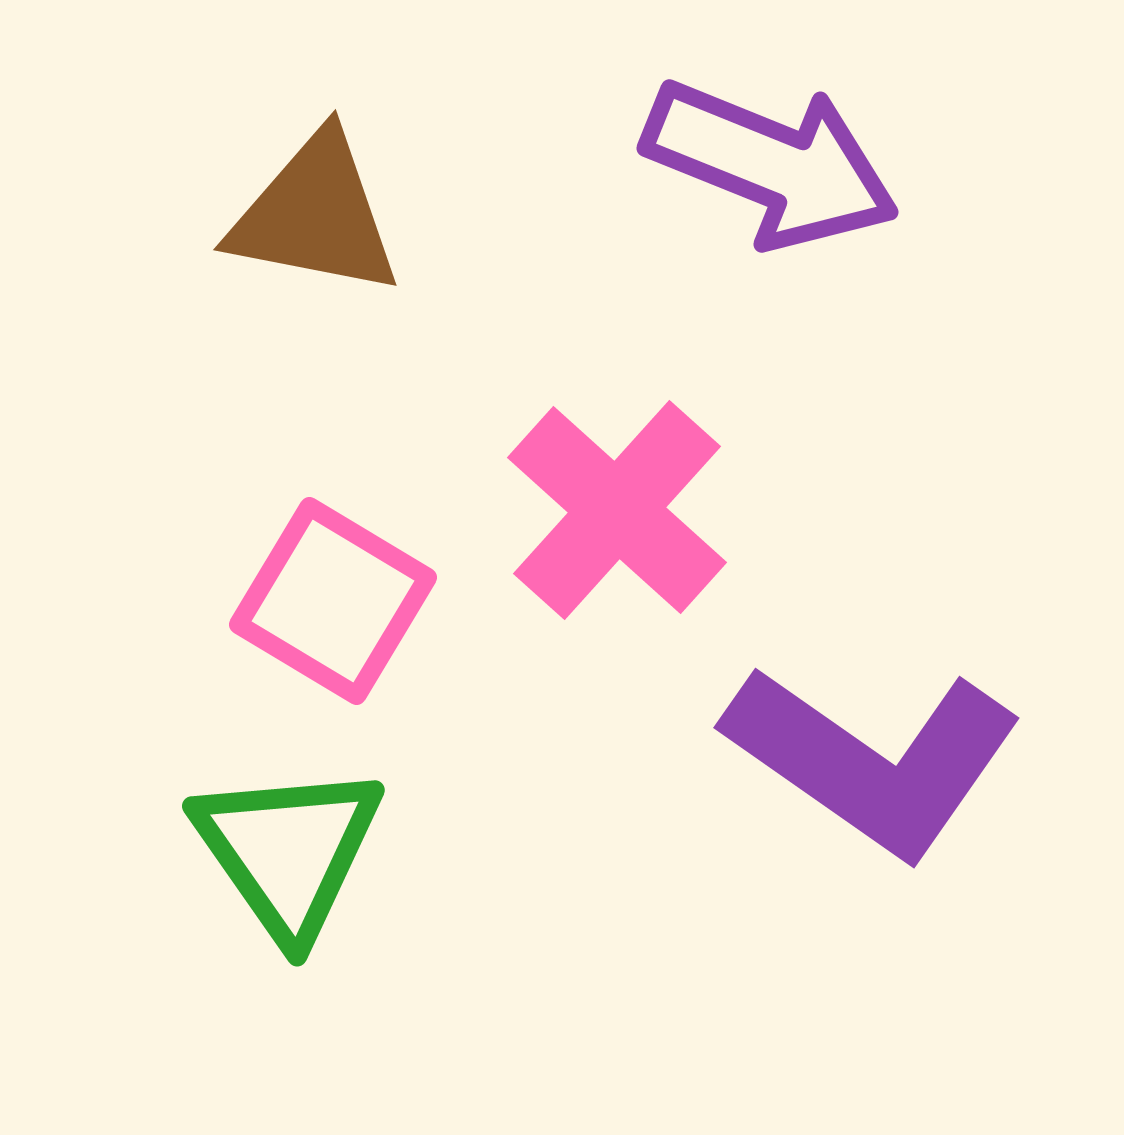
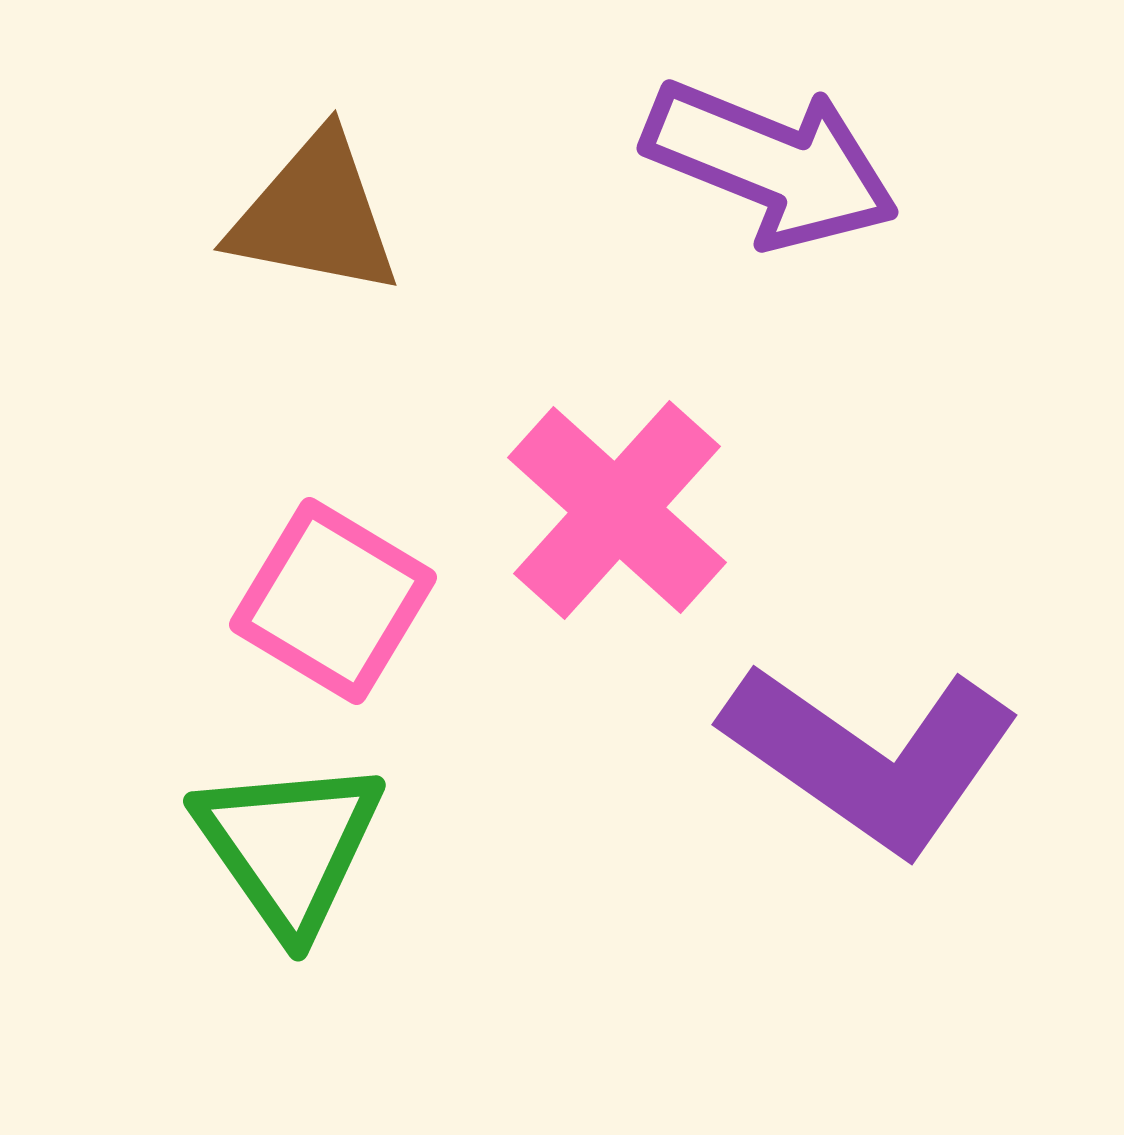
purple L-shape: moved 2 px left, 3 px up
green triangle: moved 1 px right, 5 px up
